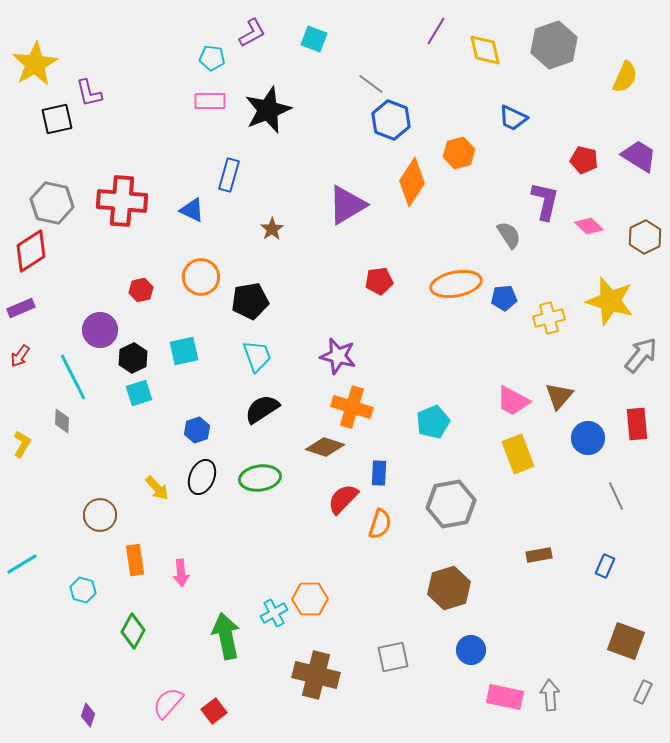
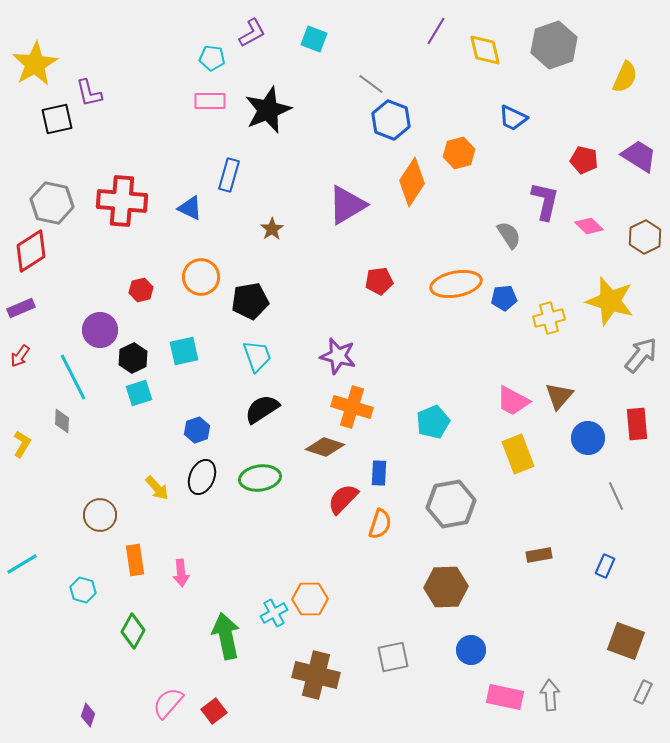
blue triangle at (192, 210): moved 2 px left, 2 px up
brown hexagon at (449, 588): moved 3 px left, 1 px up; rotated 15 degrees clockwise
